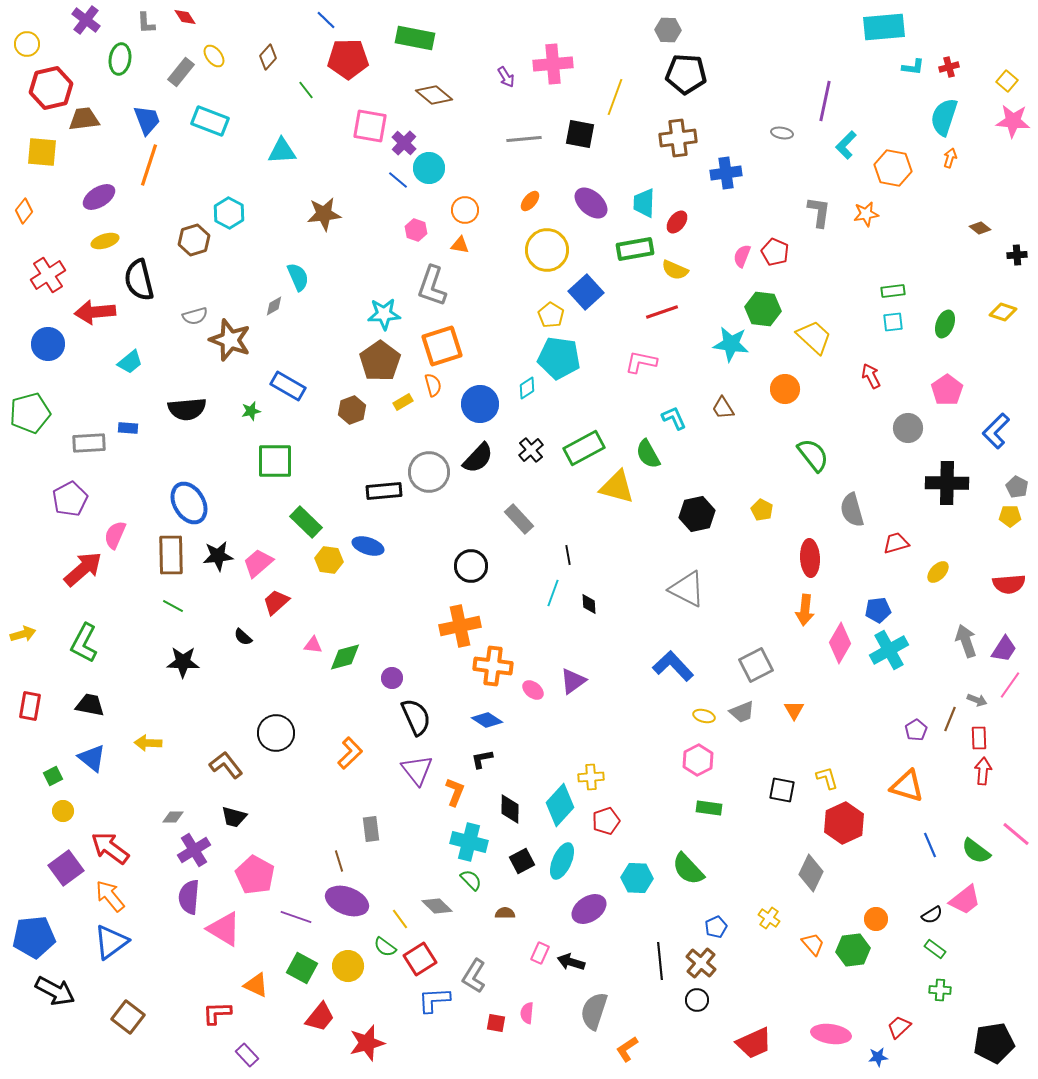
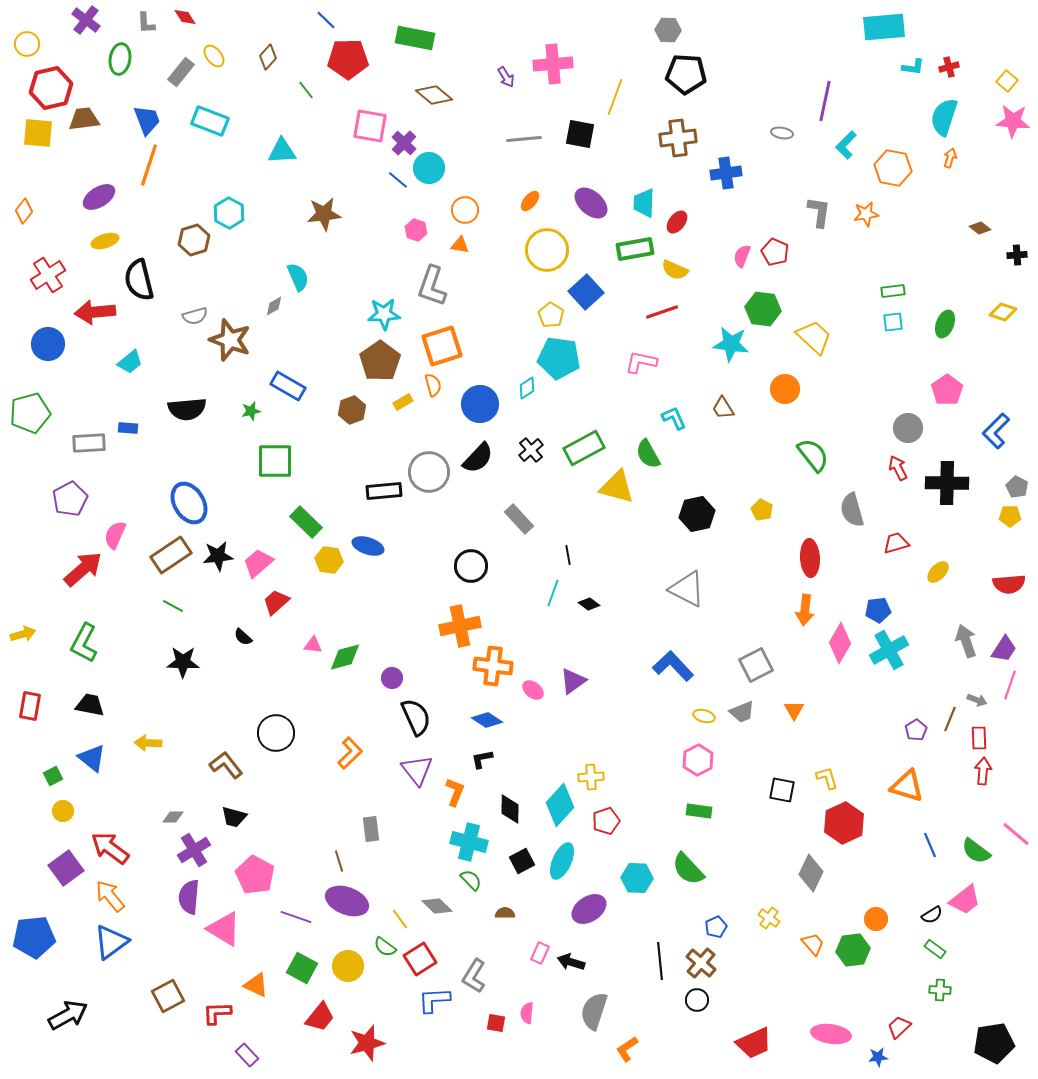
yellow square at (42, 152): moved 4 px left, 19 px up
red arrow at (871, 376): moved 27 px right, 92 px down
brown rectangle at (171, 555): rotated 57 degrees clockwise
black diamond at (589, 604): rotated 50 degrees counterclockwise
pink line at (1010, 685): rotated 16 degrees counterclockwise
green rectangle at (709, 808): moved 10 px left, 3 px down
black arrow at (55, 991): moved 13 px right, 24 px down; rotated 57 degrees counterclockwise
brown square at (128, 1017): moved 40 px right, 21 px up; rotated 24 degrees clockwise
